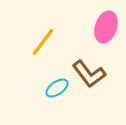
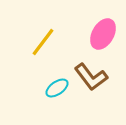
pink ellipse: moved 3 px left, 7 px down; rotated 12 degrees clockwise
brown L-shape: moved 2 px right, 3 px down
